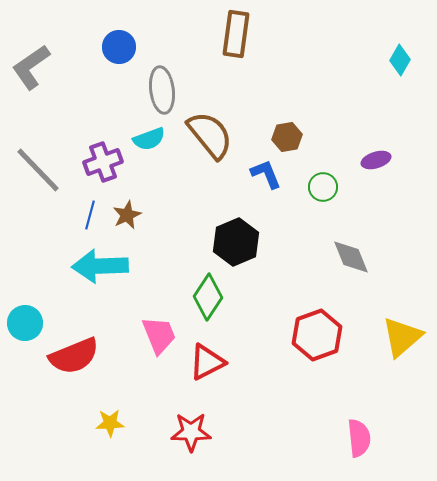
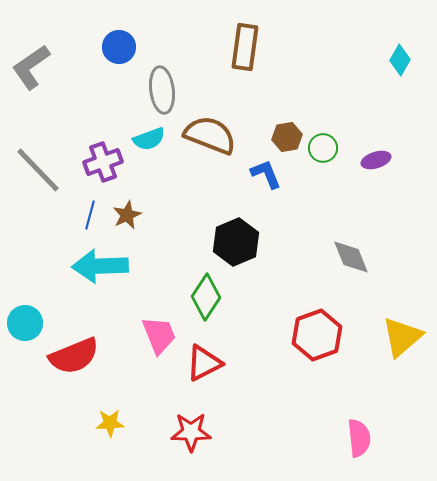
brown rectangle: moved 9 px right, 13 px down
brown semicircle: rotated 30 degrees counterclockwise
green circle: moved 39 px up
green diamond: moved 2 px left
red triangle: moved 3 px left, 1 px down
